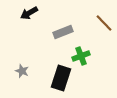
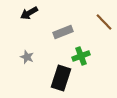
brown line: moved 1 px up
gray star: moved 5 px right, 14 px up
